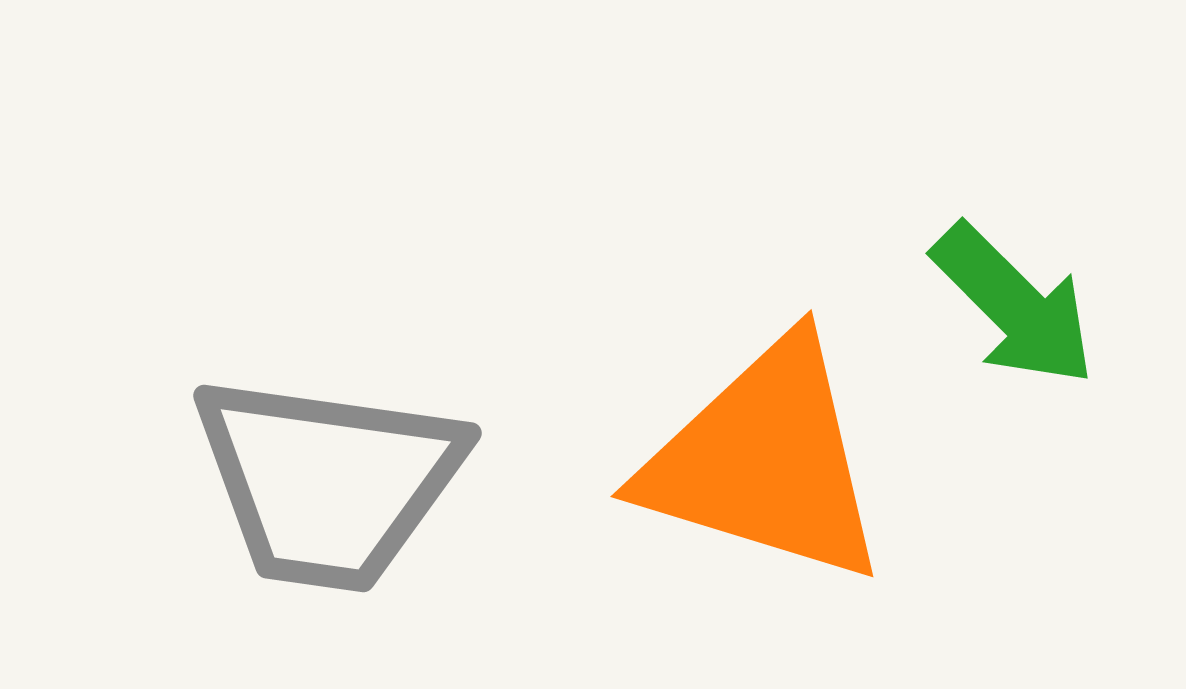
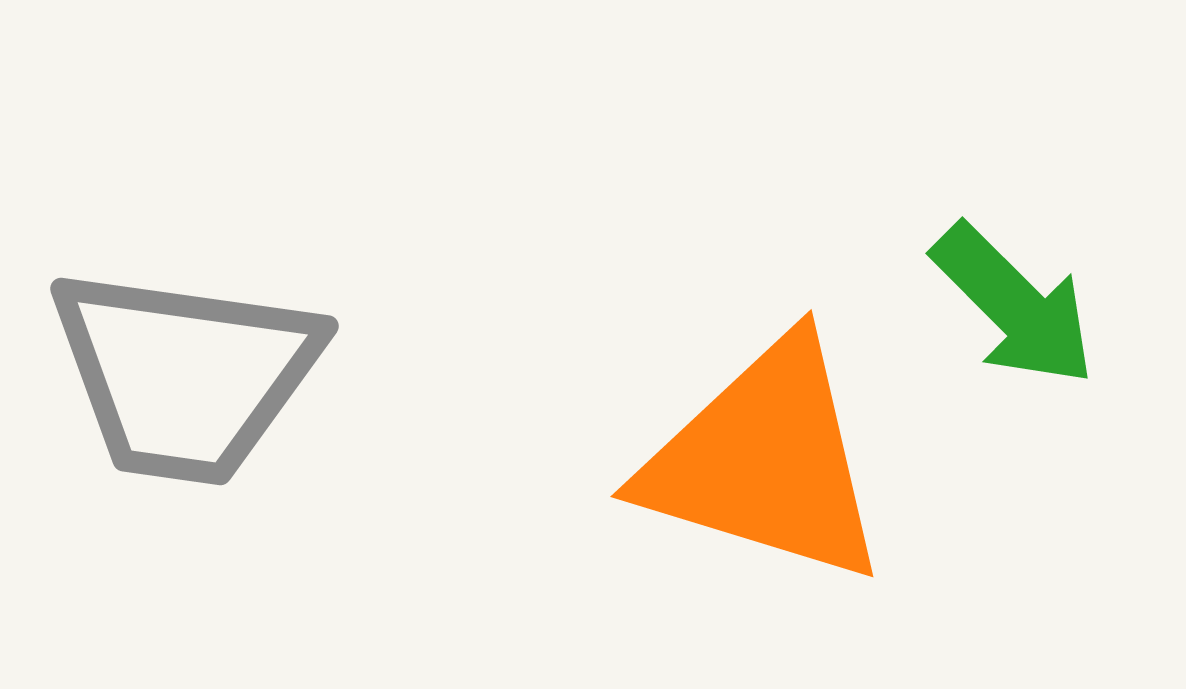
gray trapezoid: moved 143 px left, 107 px up
